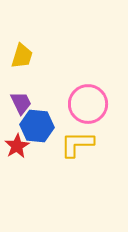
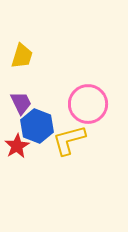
blue hexagon: rotated 16 degrees clockwise
yellow L-shape: moved 8 px left, 4 px up; rotated 15 degrees counterclockwise
